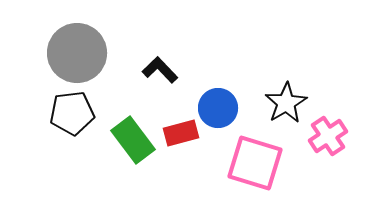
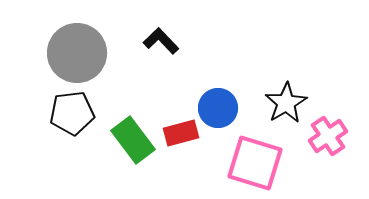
black L-shape: moved 1 px right, 29 px up
